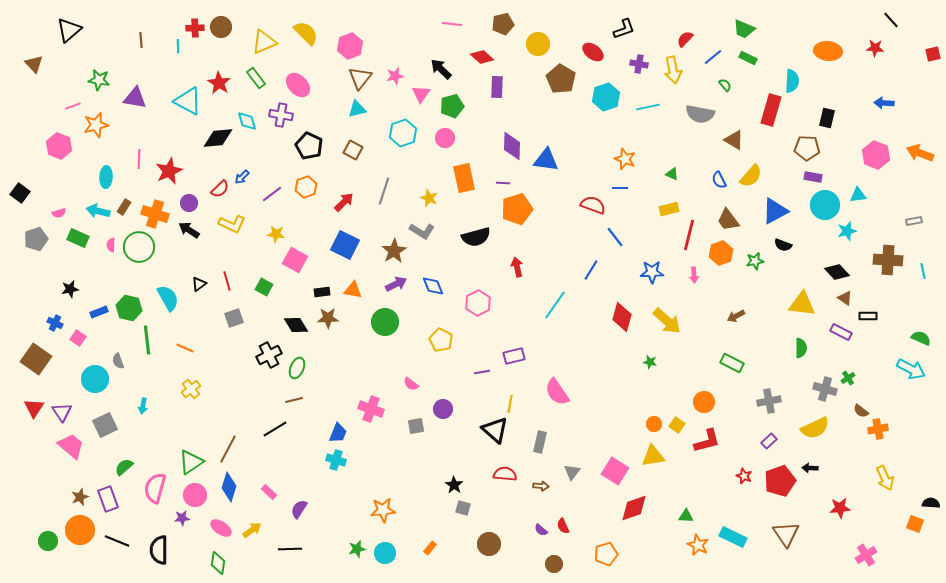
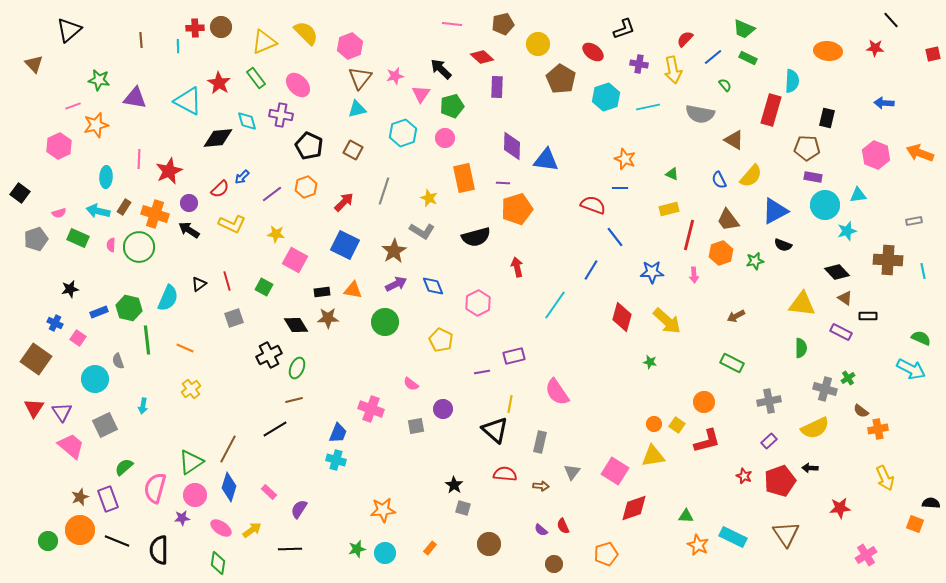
pink hexagon at (59, 146): rotated 15 degrees clockwise
cyan semicircle at (168, 298): rotated 52 degrees clockwise
